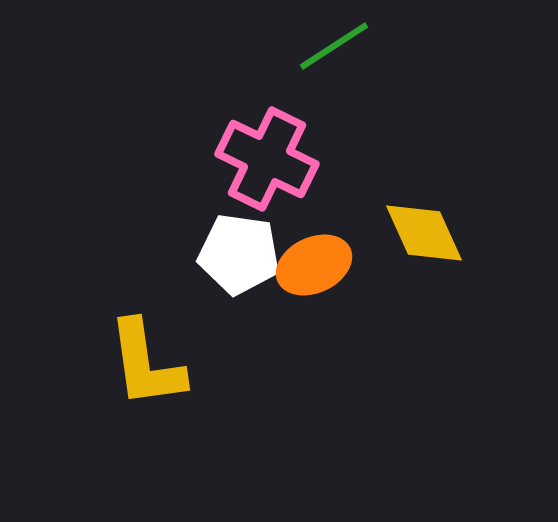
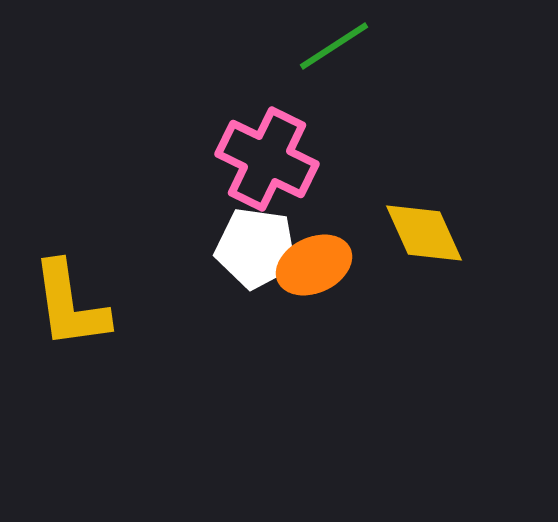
white pentagon: moved 17 px right, 6 px up
yellow L-shape: moved 76 px left, 59 px up
